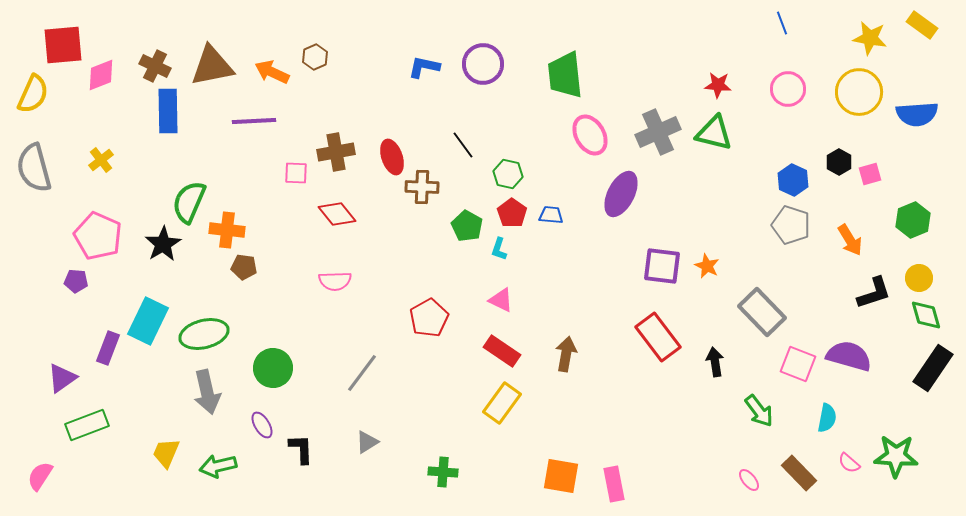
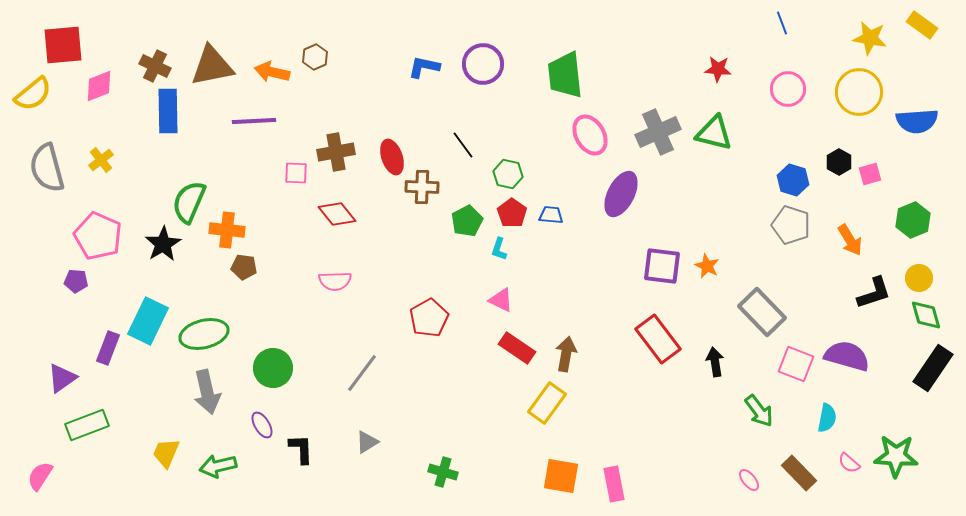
orange arrow at (272, 72): rotated 12 degrees counterclockwise
pink diamond at (101, 75): moved 2 px left, 11 px down
red star at (718, 85): moved 16 px up
yellow semicircle at (33, 94): rotated 27 degrees clockwise
blue semicircle at (917, 114): moved 7 px down
gray semicircle at (34, 168): moved 13 px right
blue hexagon at (793, 180): rotated 8 degrees counterclockwise
green pentagon at (467, 226): moved 5 px up; rotated 16 degrees clockwise
red rectangle at (658, 337): moved 2 px down
red rectangle at (502, 351): moved 15 px right, 3 px up
purple semicircle at (849, 356): moved 2 px left
pink square at (798, 364): moved 2 px left
yellow rectangle at (502, 403): moved 45 px right
green cross at (443, 472): rotated 12 degrees clockwise
